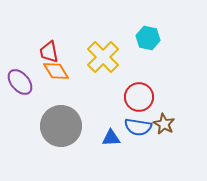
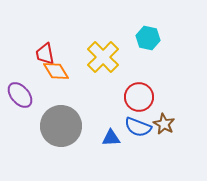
red trapezoid: moved 4 px left, 2 px down
purple ellipse: moved 13 px down
blue semicircle: rotated 12 degrees clockwise
